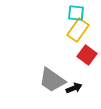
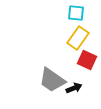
yellow rectangle: moved 8 px down
red square: moved 5 px down; rotated 12 degrees counterclockwise
